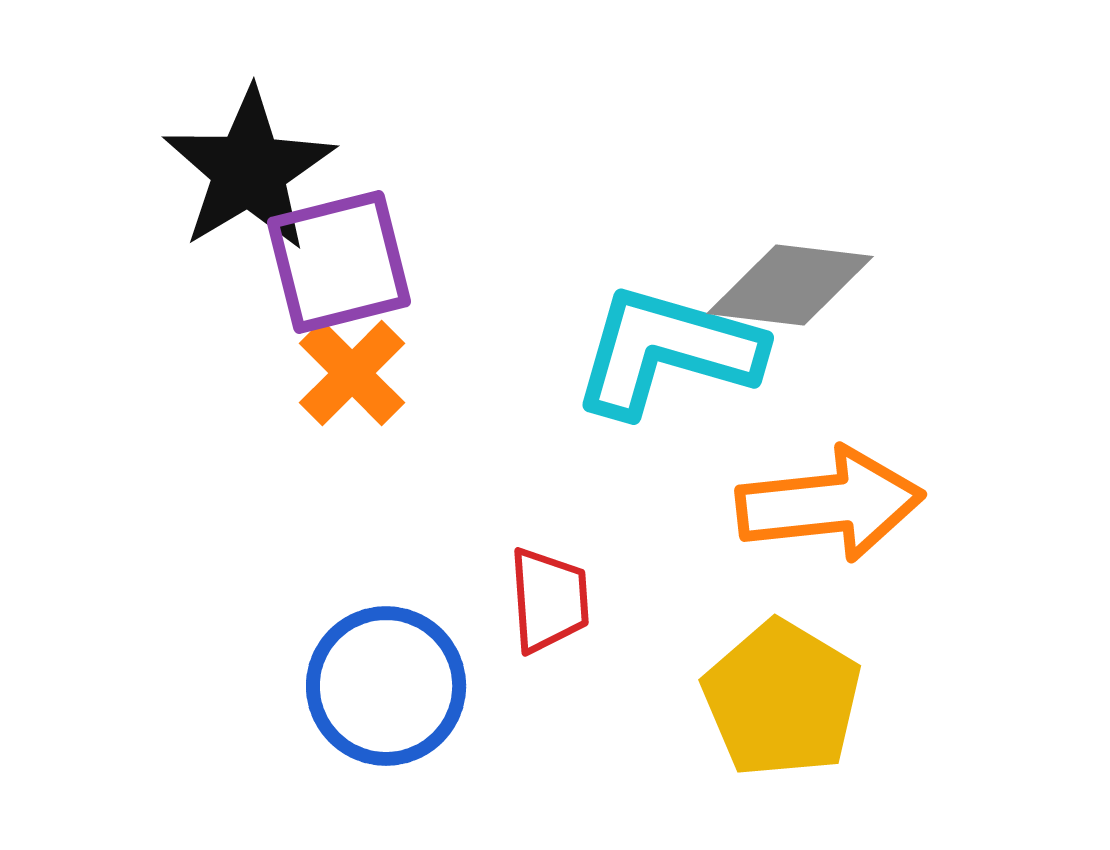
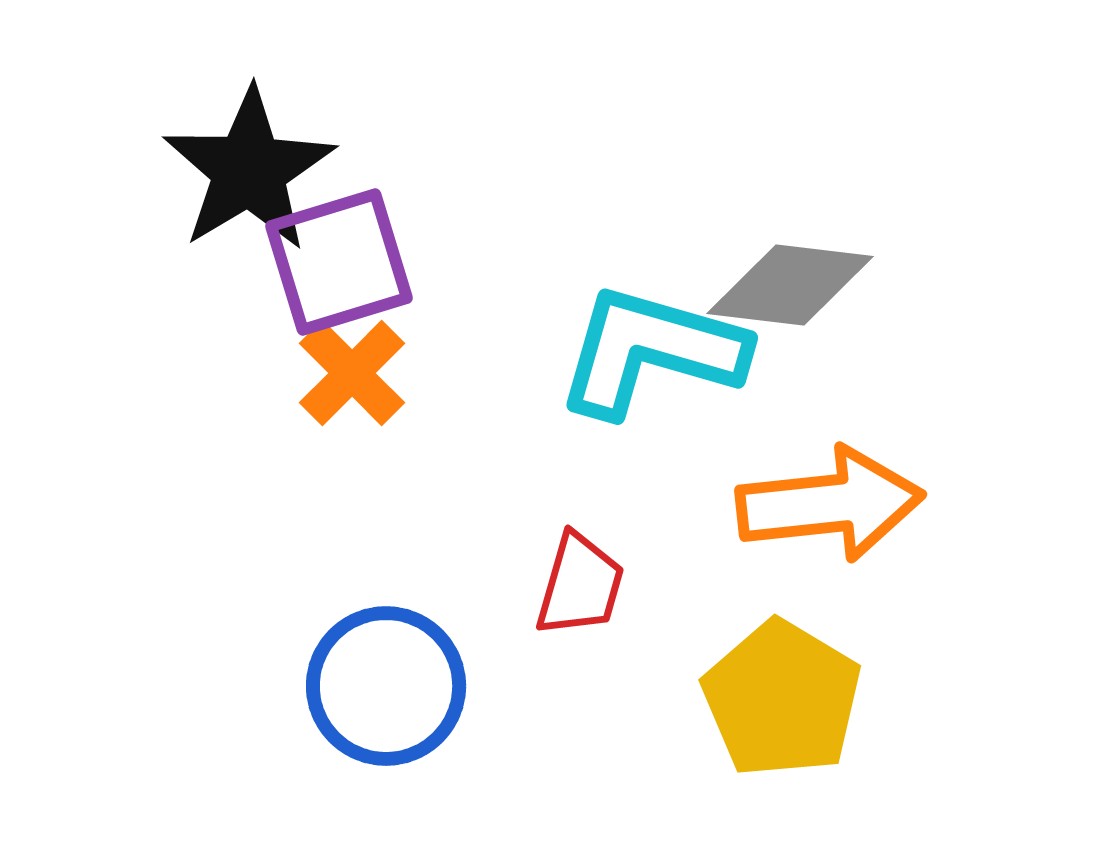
purple square: rotated 3 degrees counterclockwise
cyan L-shape: moved 16 px left
red trapezoid: moved 31 px right, 15 px up; rotated 20 degrees clockwise
